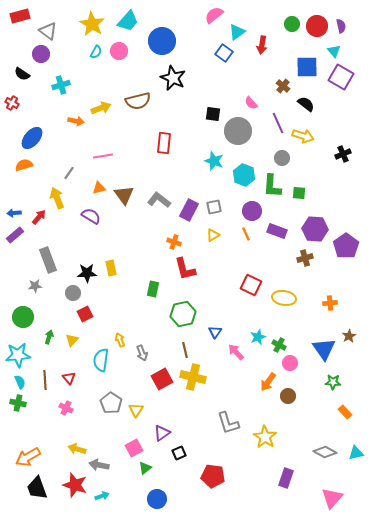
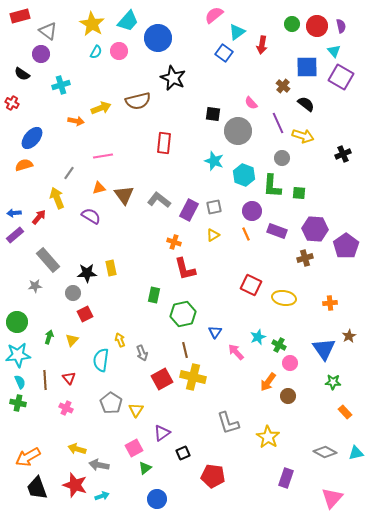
blue circle at (162, 41): moved 4 px left, 3 px up
gray rectangle at (48, 260): rotated 20 degrees counterclockwise
green rectangle at (153, 289): moved 1 px right, 6 px down
green circle at (23, 317): moved 6 px left, 5 px down
yellow star at (265, 437): moved 3 px right
black square at (179, 453): moved 4 px right
